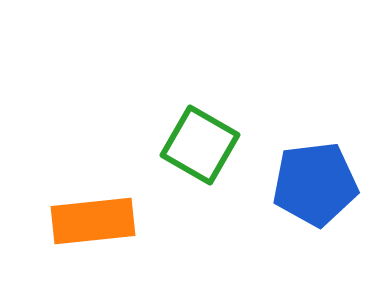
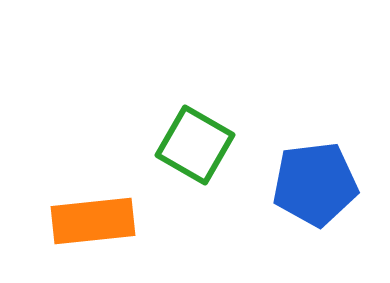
green square: moved 5 px left
